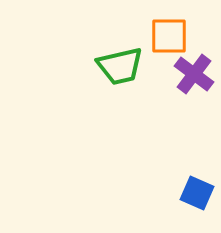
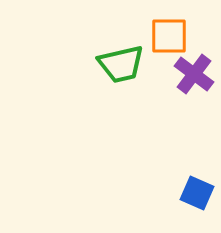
green trapezoid: moved 1 px right, 2 px up
